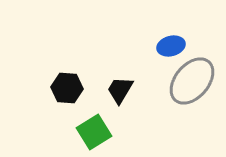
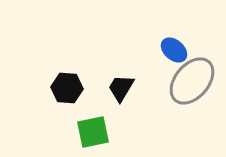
blue ellipse: moved 3 px right, 4 px down; rotated 56 degrees clockwise
black trapezoid: moved 1 px right, 2 px up
green square: moved 1 px left; rotated 20 degrees clockwise
